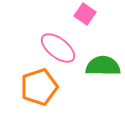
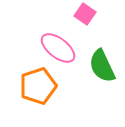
green semicircle: moved 1 px left; rotated 116 degrees counterclockwise
orange pentagon: moved 1 px left, 1 px up
